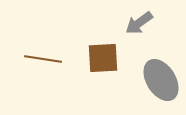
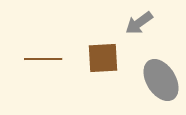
brown line: rotated 9 degrees counterclockwise
